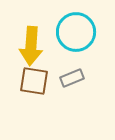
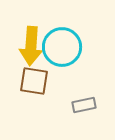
cyan circle: moved 14 px left, 15 px down
gray rectangle: moved 12 px right, 27 px down; rotated 10 degrees clockwise
